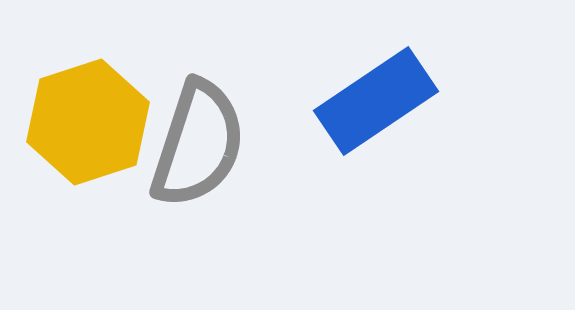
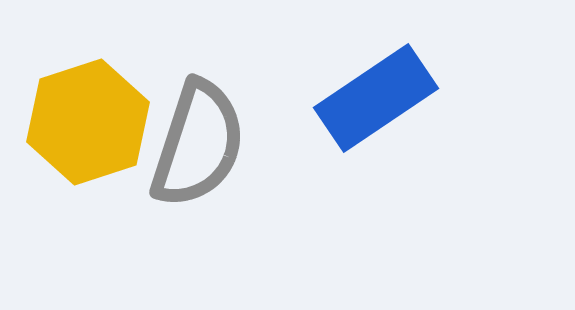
blue rectangle: moved 3 px up
